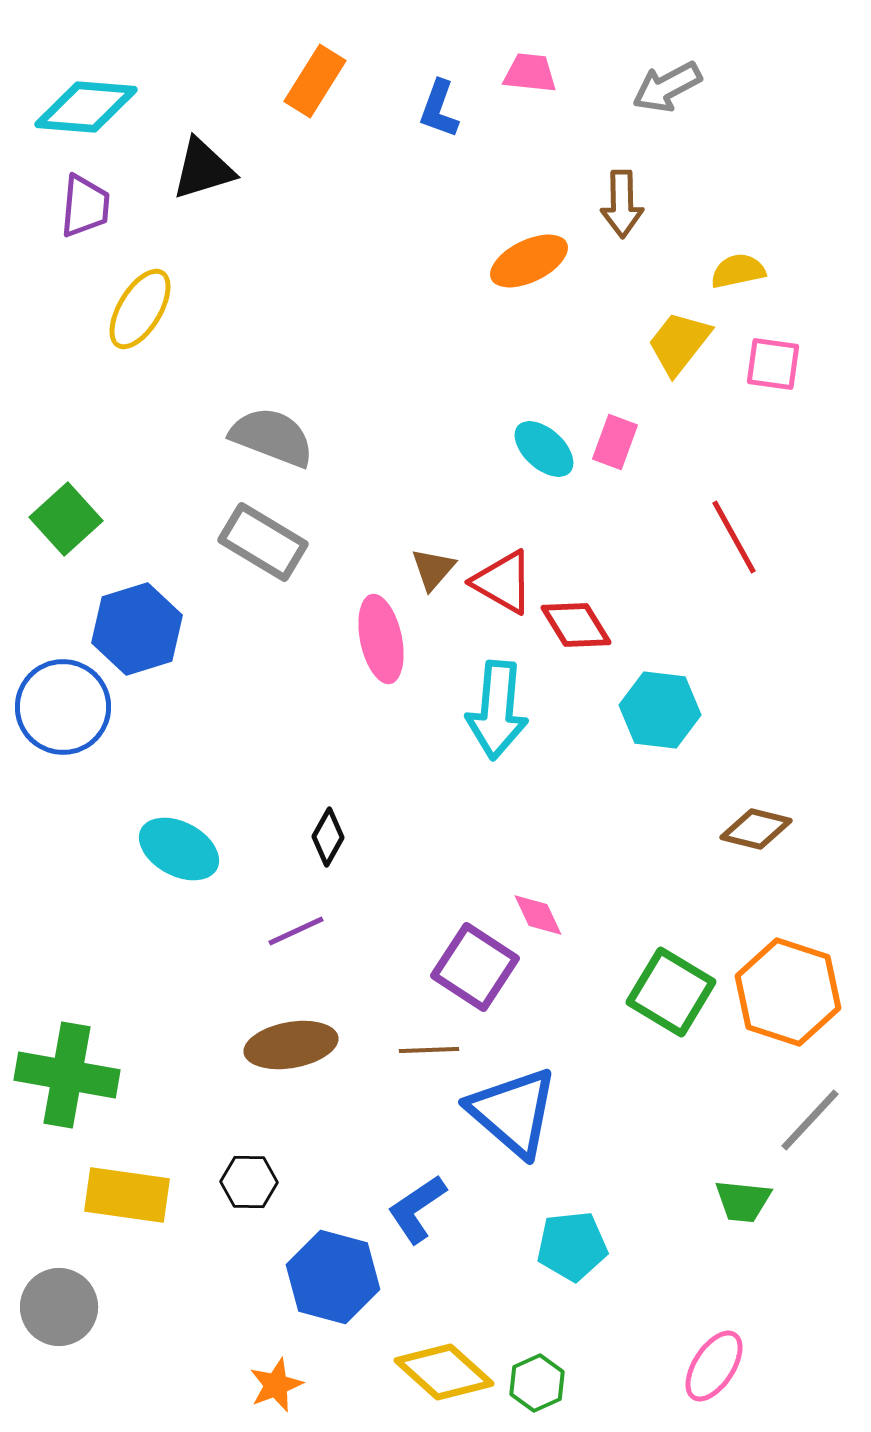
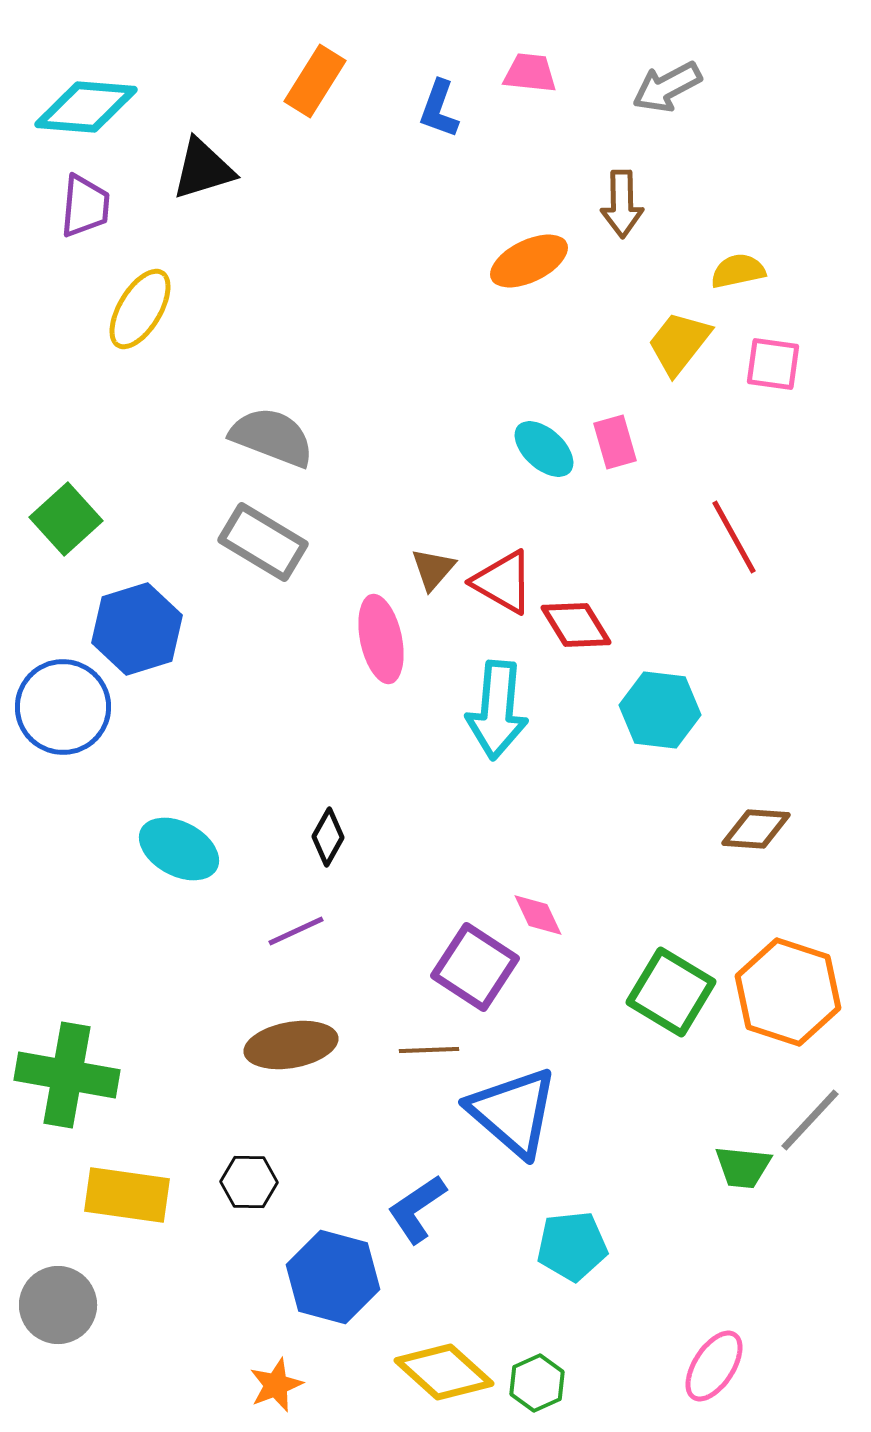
pink rectangle at (615, 442): rotated 36 degrees counterclockwise
brown diamond at (756, 829): rotated 10 degrees counterclockwise
green trapezoid at (743, 1201): moved 34 px up
gray circle at (59, 1307): moved 1 px left, 2 px up
